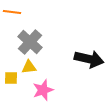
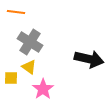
orange line: moved 4 px right
gray cross: rotated 10 degrees counterclockwise
yellow triangle: rotated 42 degrees clockwise
pink star: moved 1 px up; rotated 15 degrees counterclockwise
